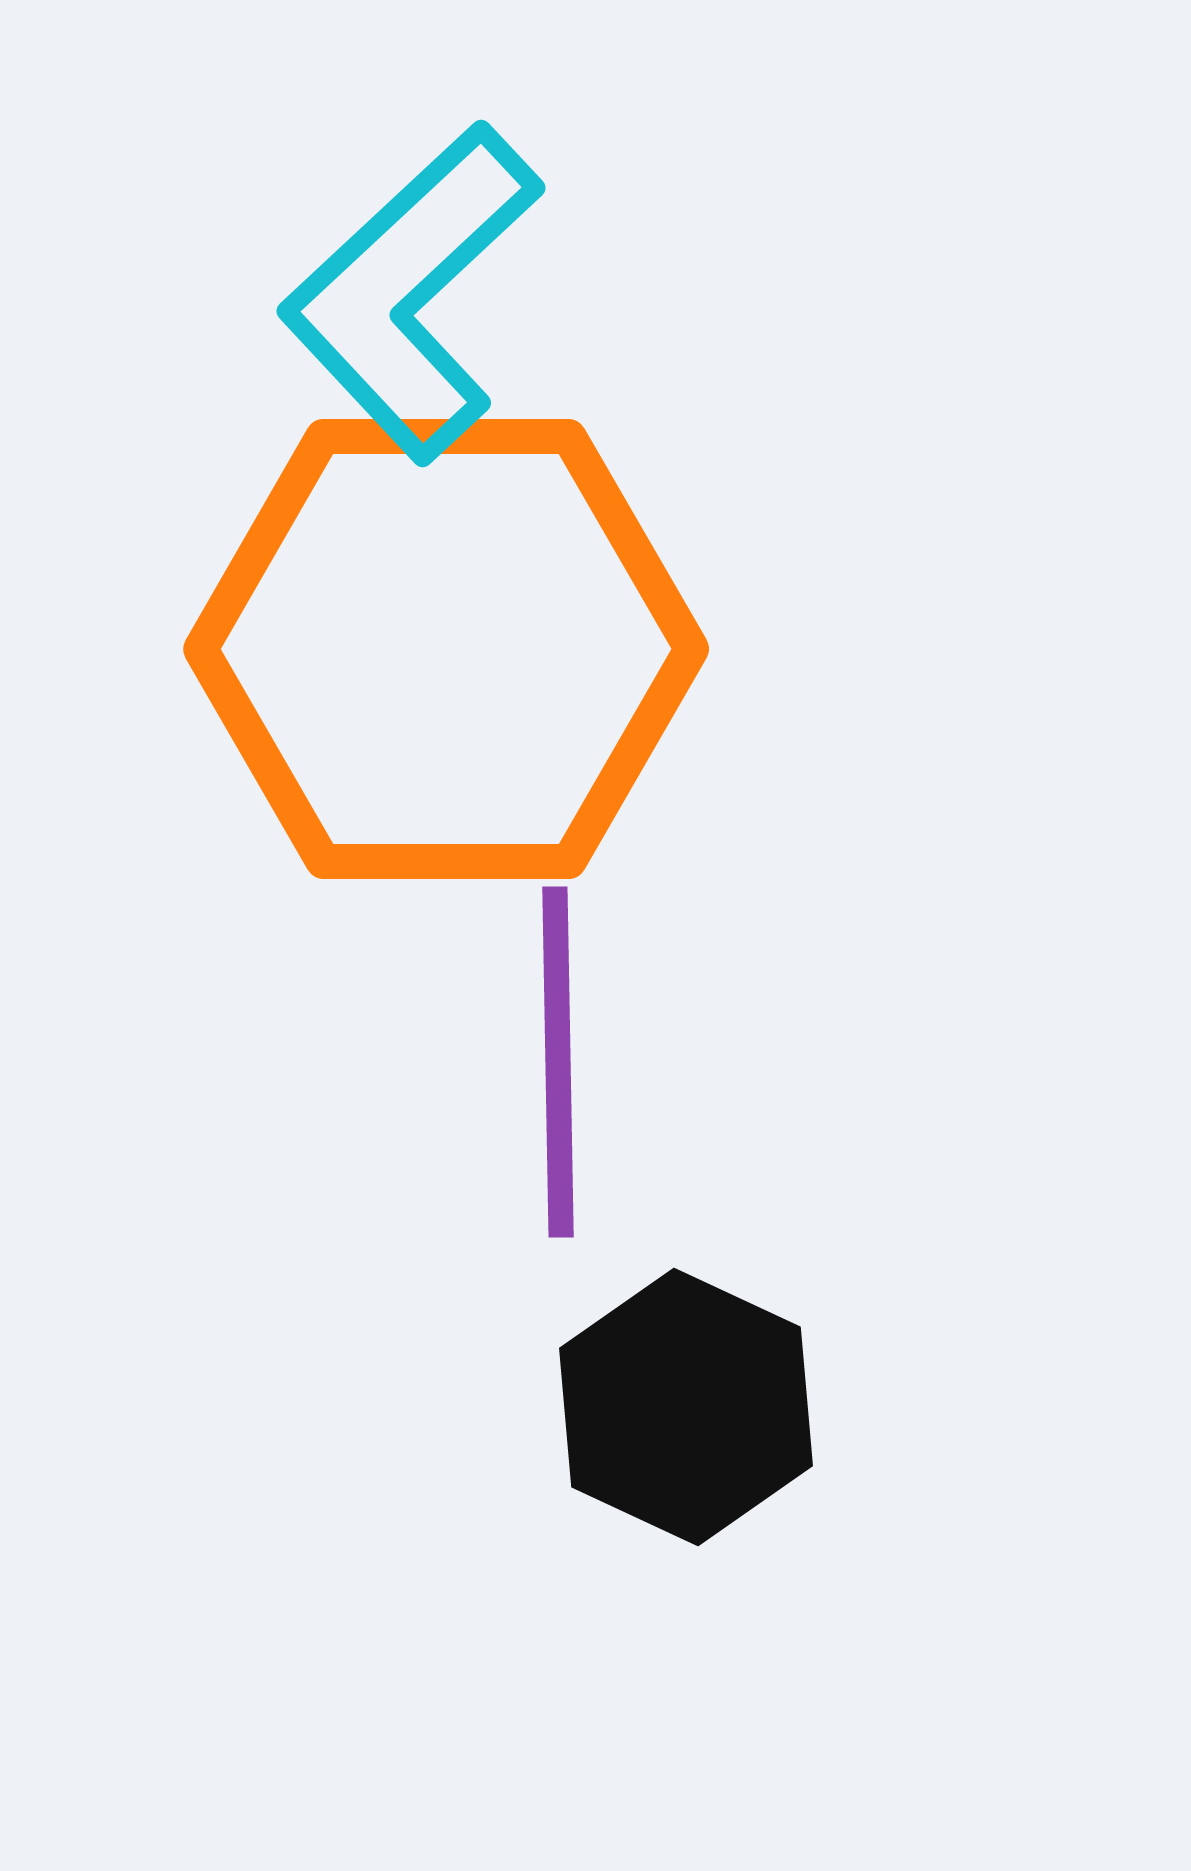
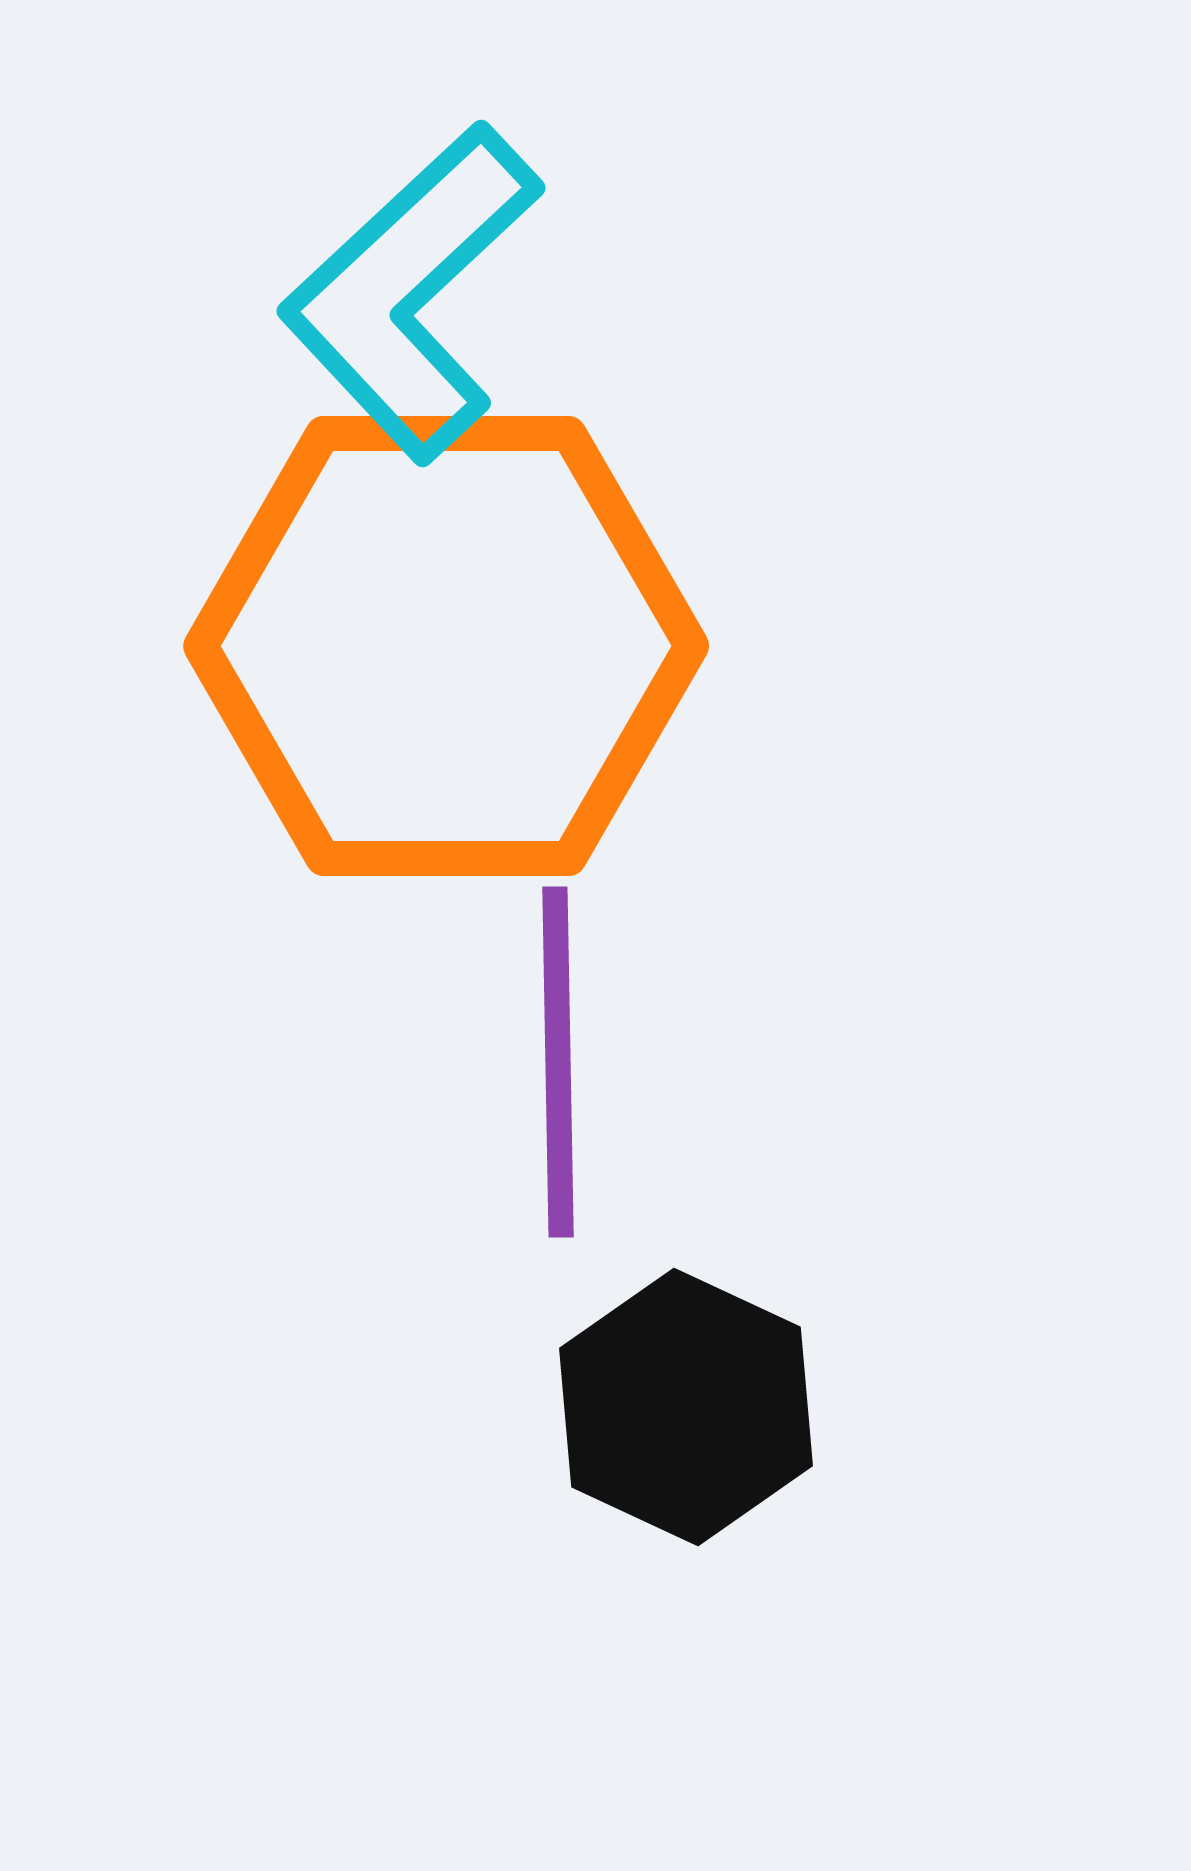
orange hexagon: moved 3 px up
